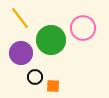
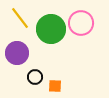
pink circle: moved 2 px left, 5 px up
green circle: moved 11 px up
purple circle: moved 4 px left
orange square: moved 2 px right
